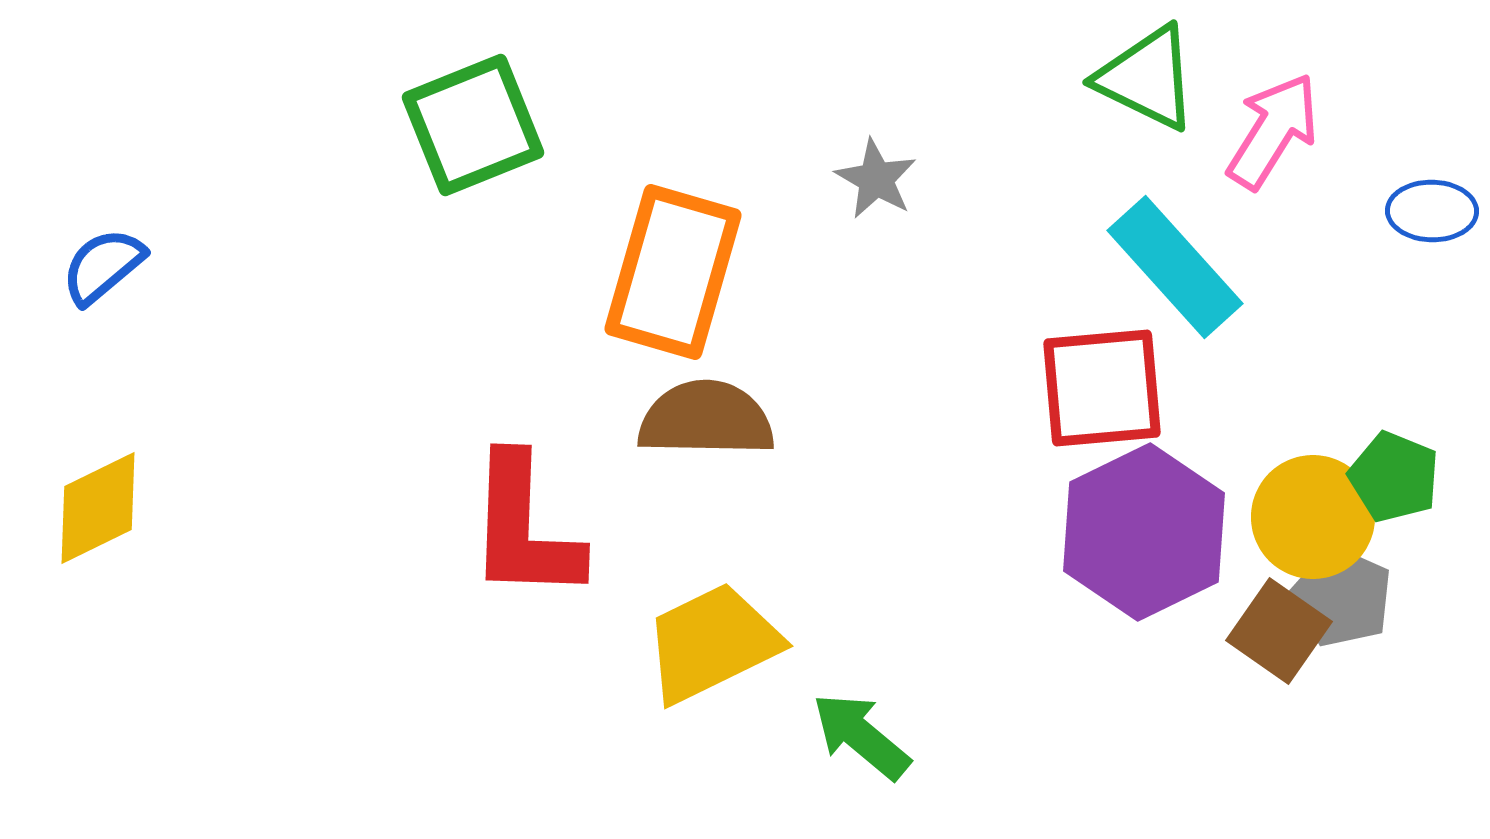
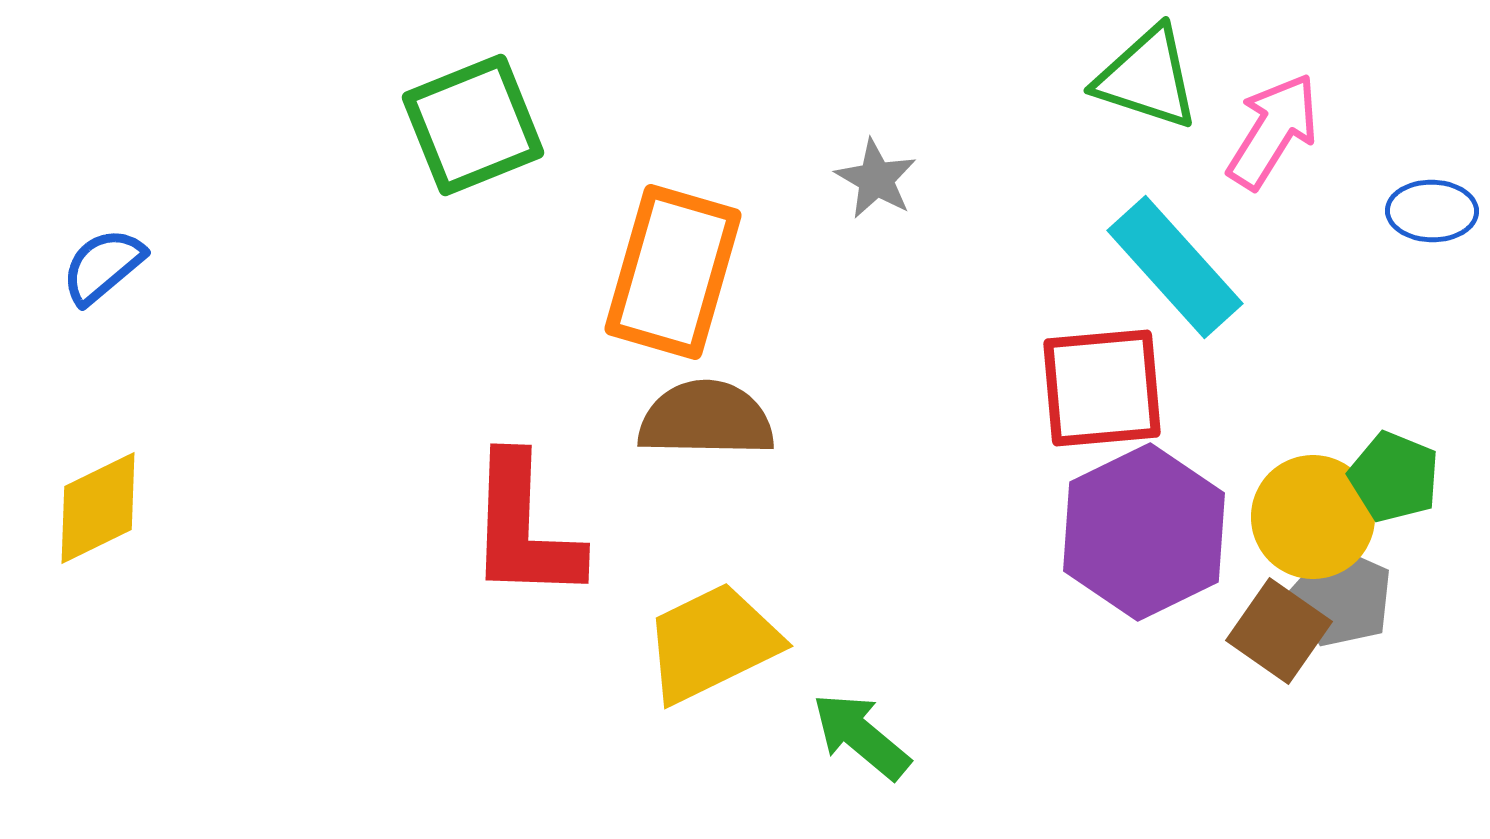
green triangle: rotated 8 degrees counterclockwise
